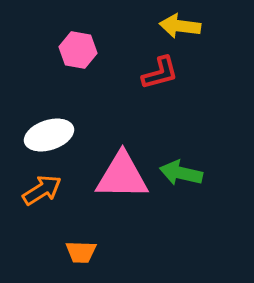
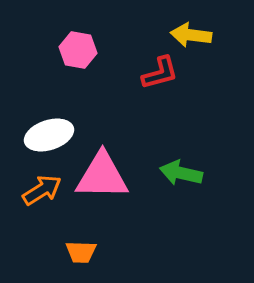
yellow arrow: moved 11 px right, 9 px down
pink triangle: moved 20 px left
